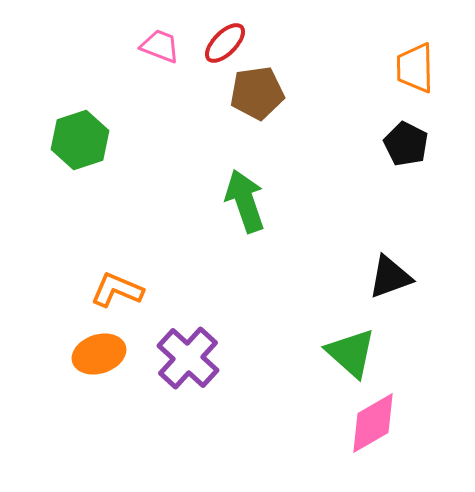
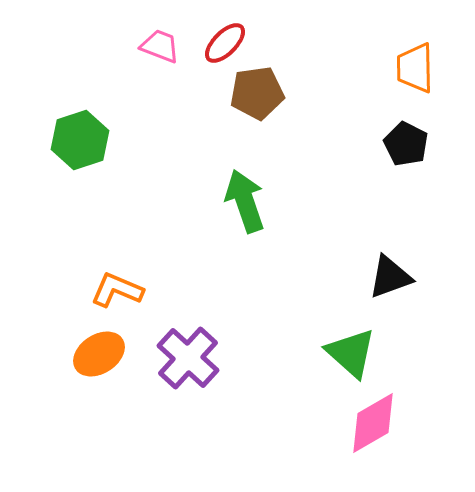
orange ellipse: rotated 15 degrees counterclockwise
